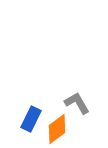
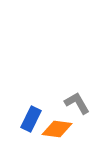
orange diamond: rotated 44 degrees clockwise
